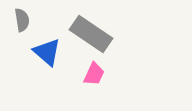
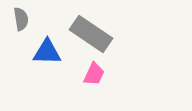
gray semicircle: moved 1 px left, 1 px up
blue triangle: rotated 40 degrees counterclockwise
